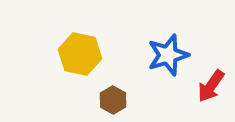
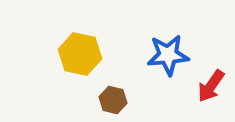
blue star: rotated 12 degrees clockwise
brown hexagon: rotated 16 degrees counterclockwise
